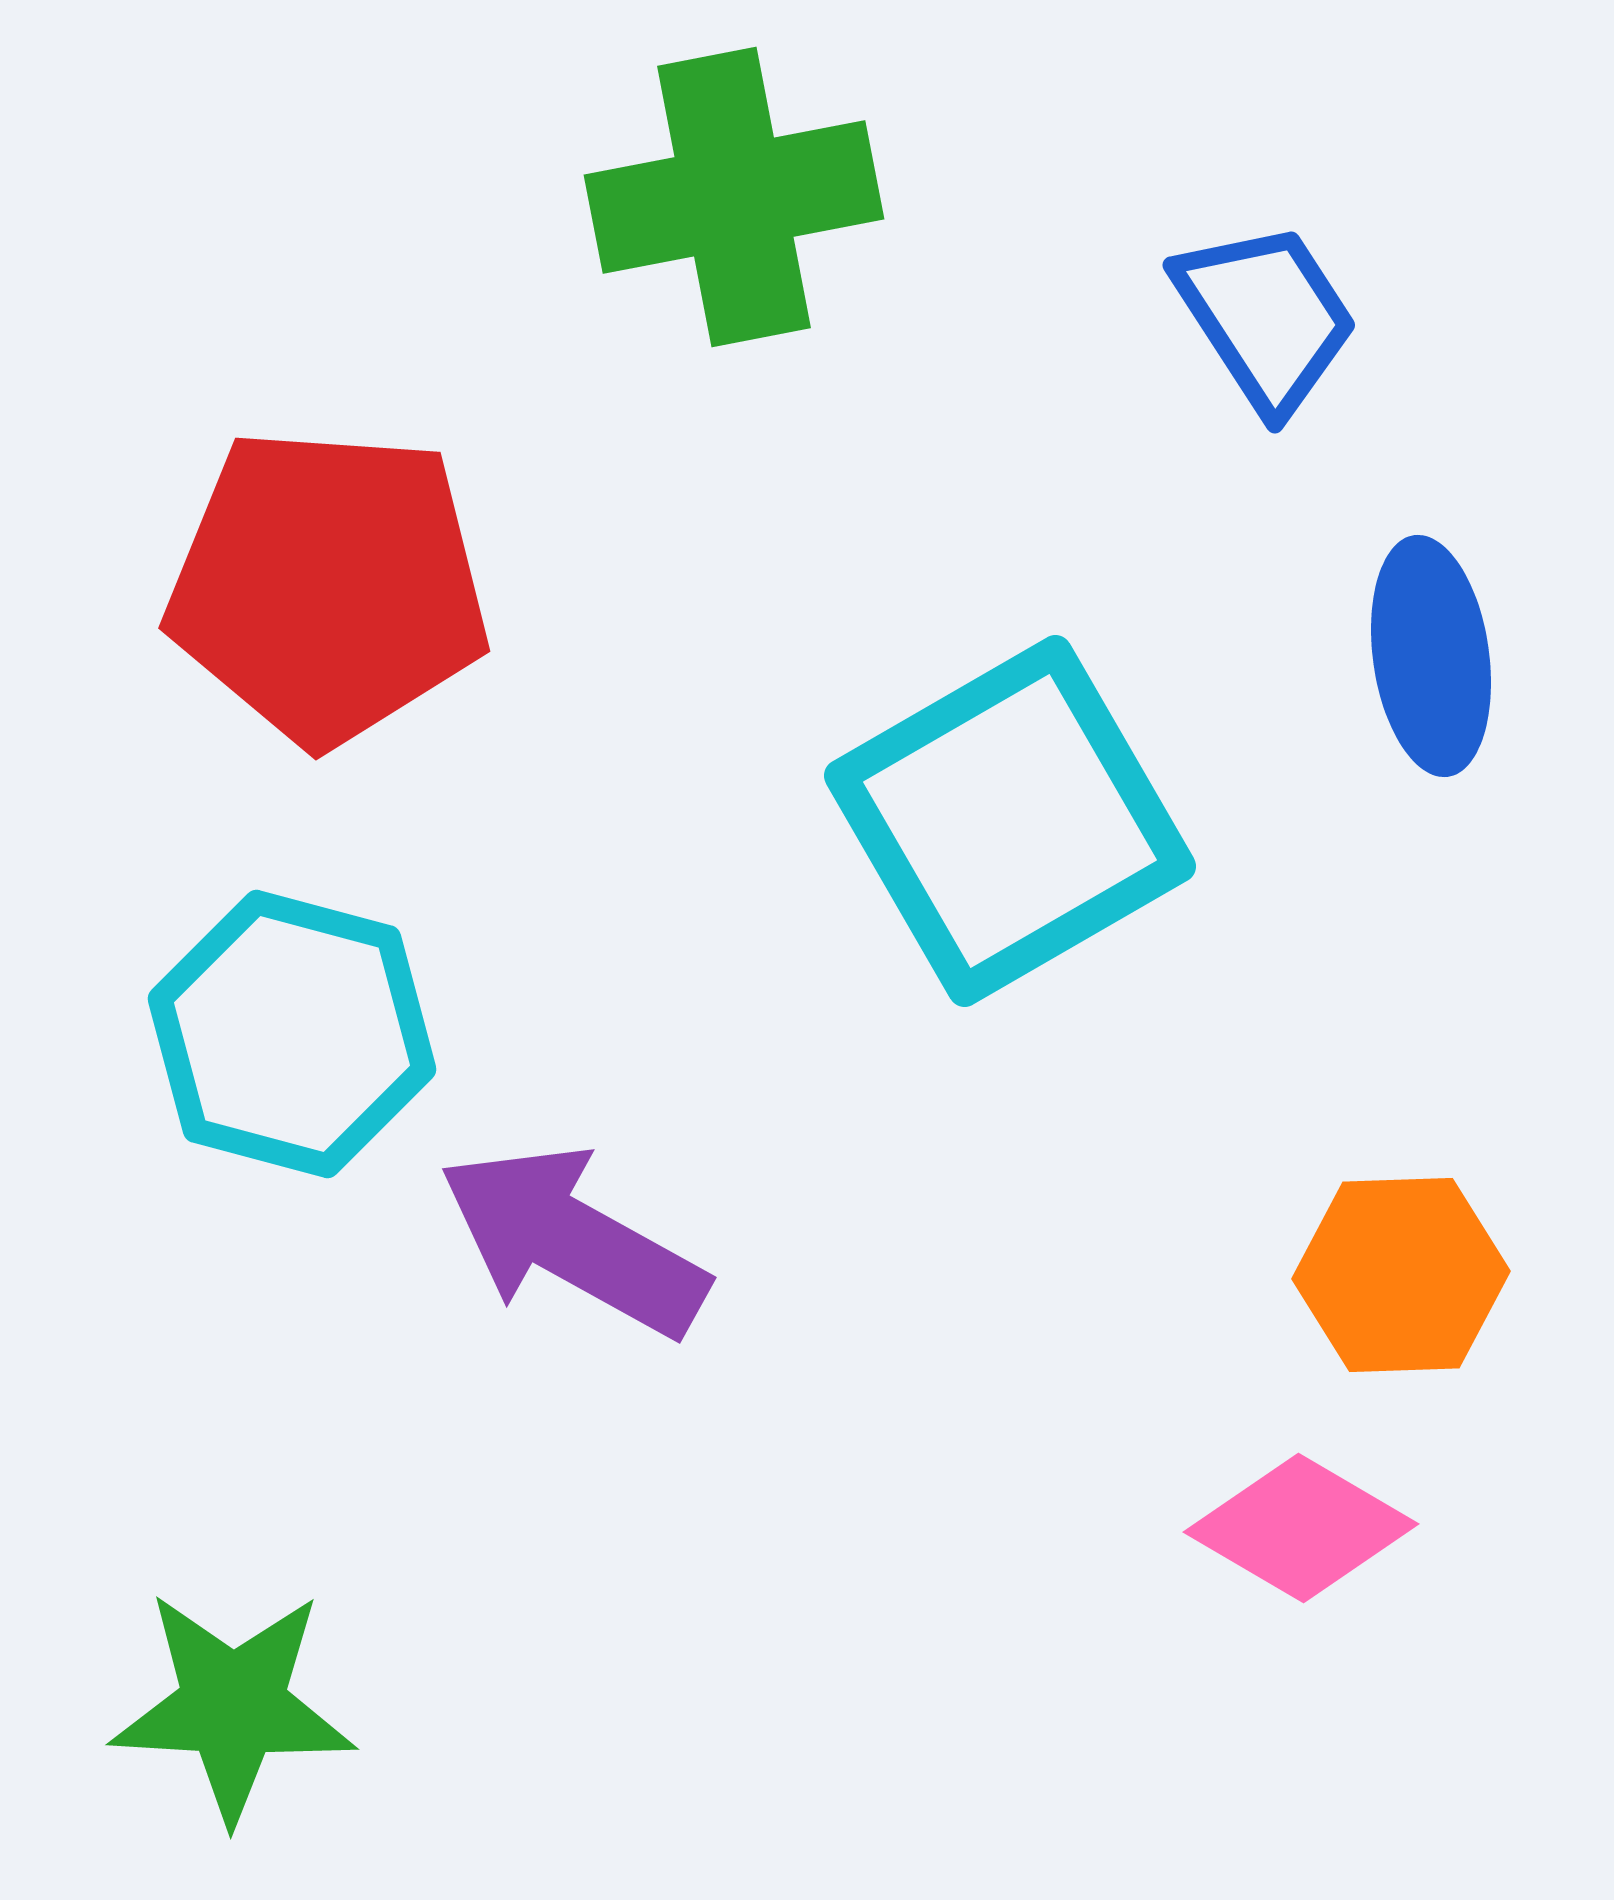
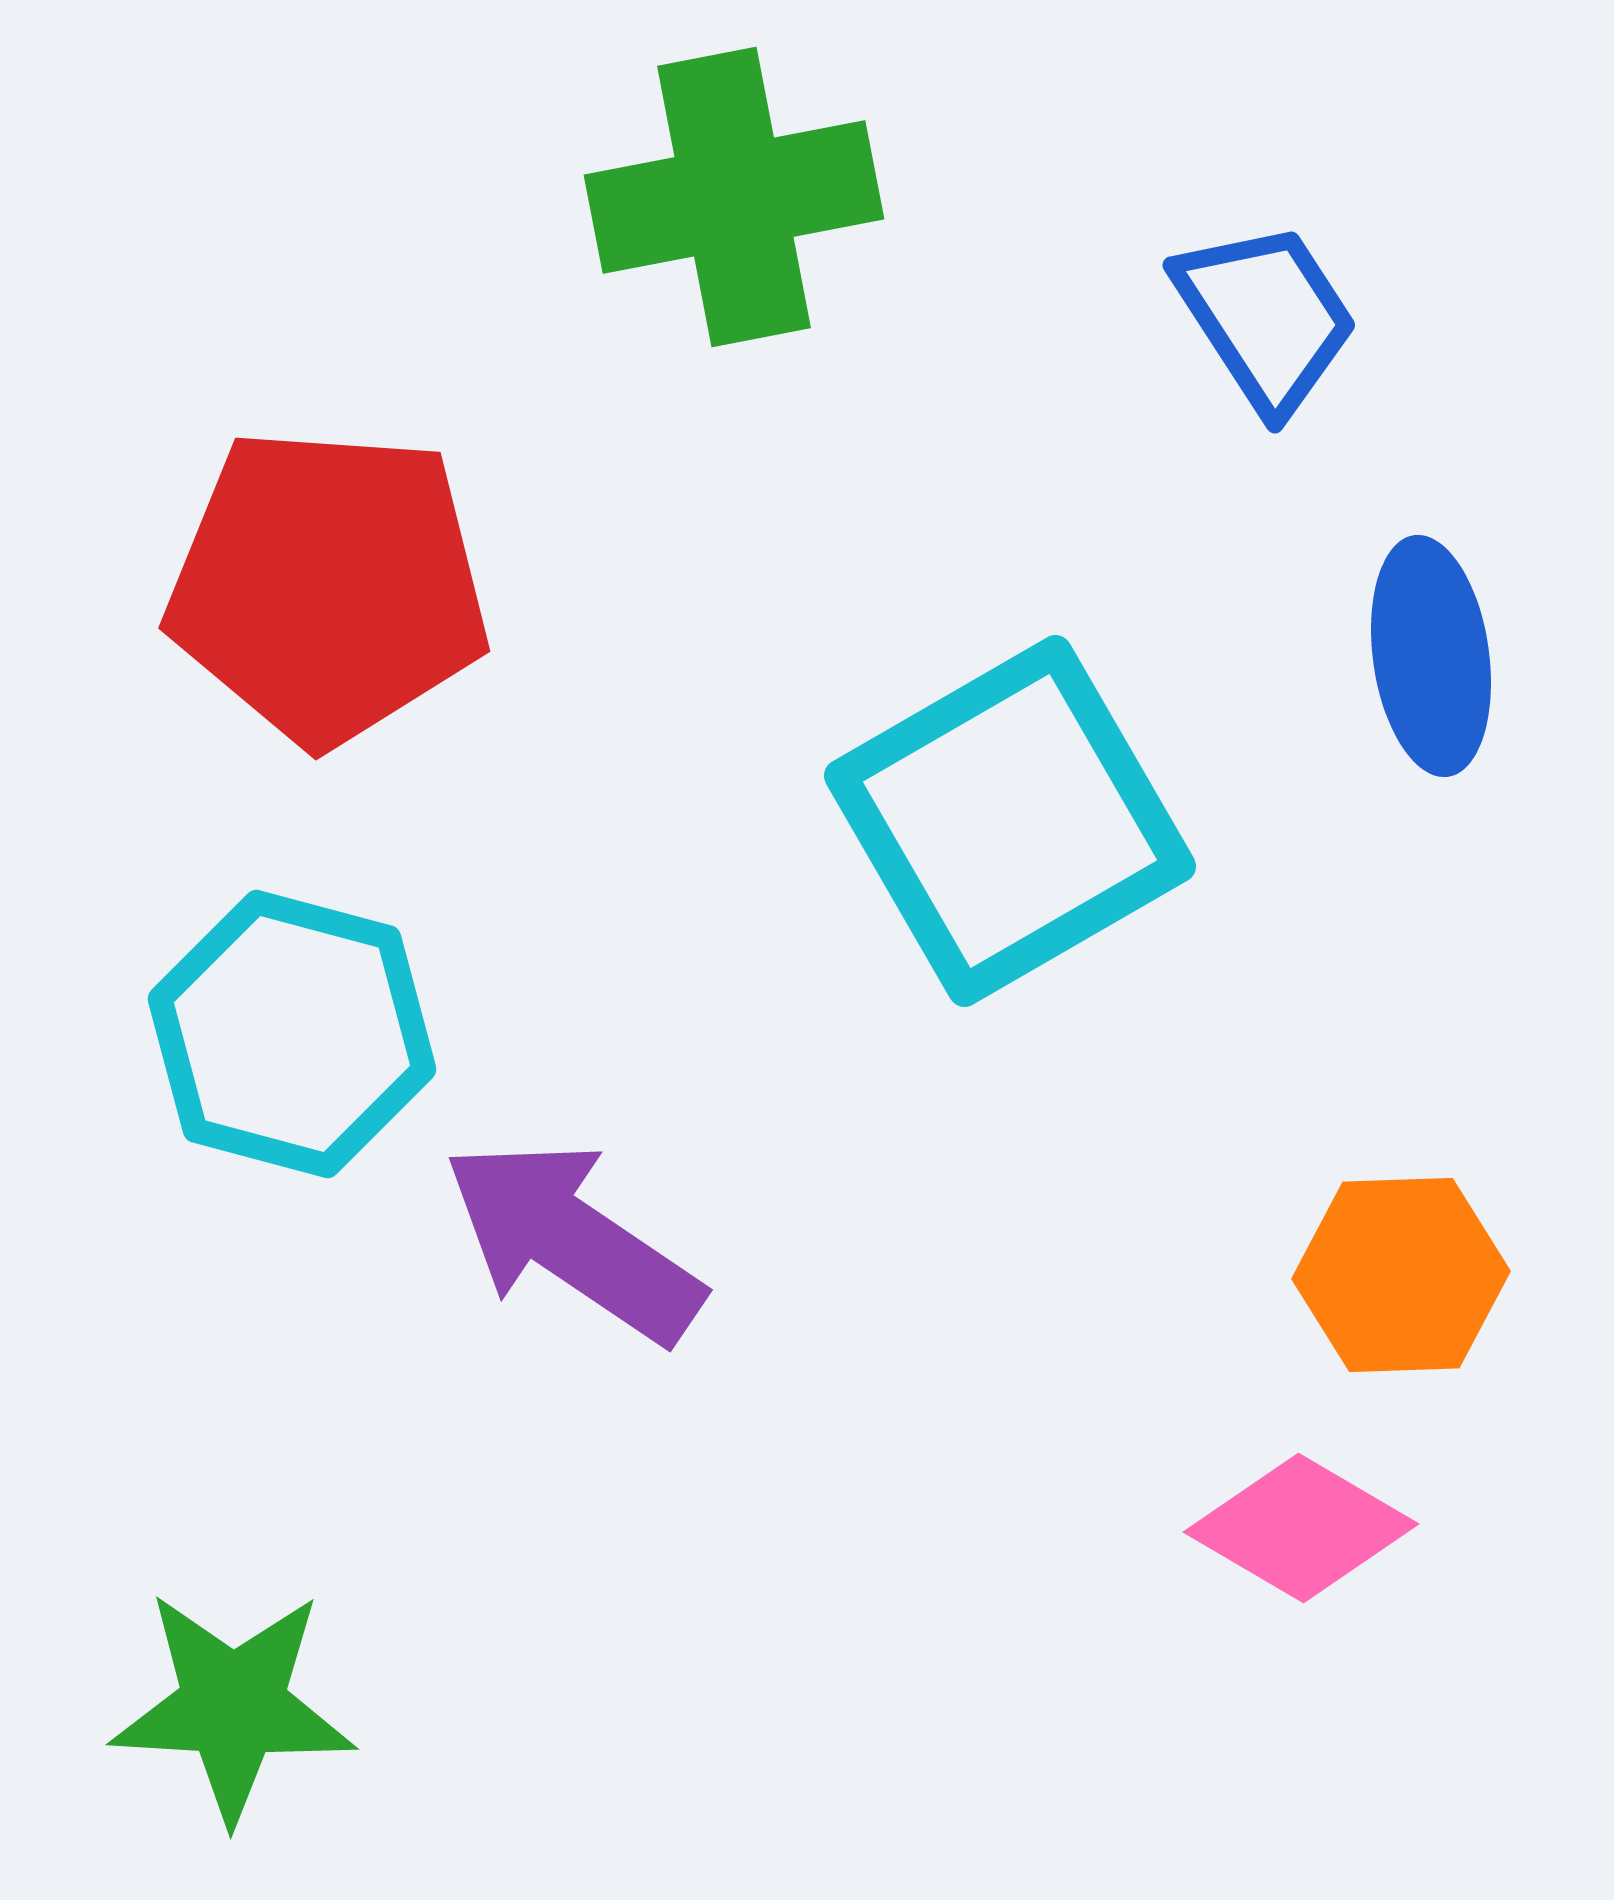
purple arrow: rotated 5 degrees clockwise
